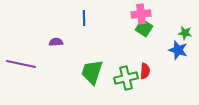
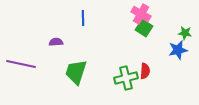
pink cross: rotated 36 degrees clockwise
blue line: moved 1 px left
blue star: rotated 30 degrees counterclockwise
green trapezoid: moved 16 px left
